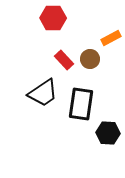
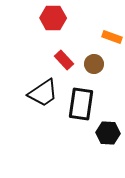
orange rectangle: moved 1 px right, 1 px up; rotated 48 degrees clockwise
brown circle: moved 4 px right, 5 px down
